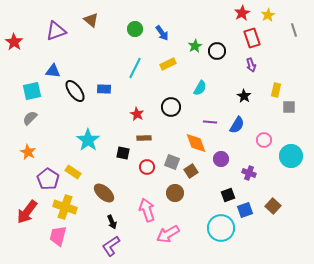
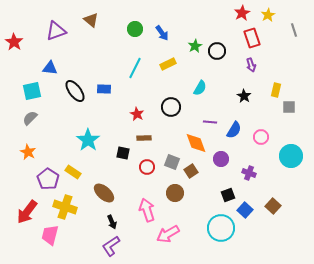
blue triangle at (53, 71): moved 3 px left, 3 px up
blue semicircle at (237, 125): moved 3 px left, 5 px down
pink circle at (264, 140): moved 3 px left, 3 px up
blue square at (245, 210): rotated 28 degrees counterclockwise
pink trapezoid at (58, 236): moved 8 px left, 1 px up
